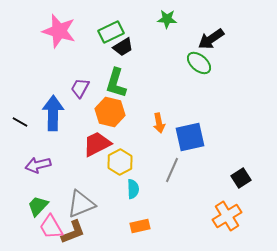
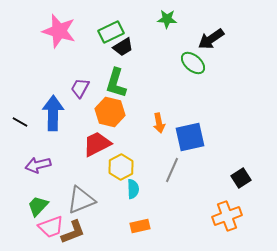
green ellipse: moved 6 px left
yellow hexagon: moved 1 px right, 5 px down
gray triangle: moved 4 px up
orange cross: rotated 12 degrees clockwise
pink trapezoid: rotated 80 degrees counterclockwise
